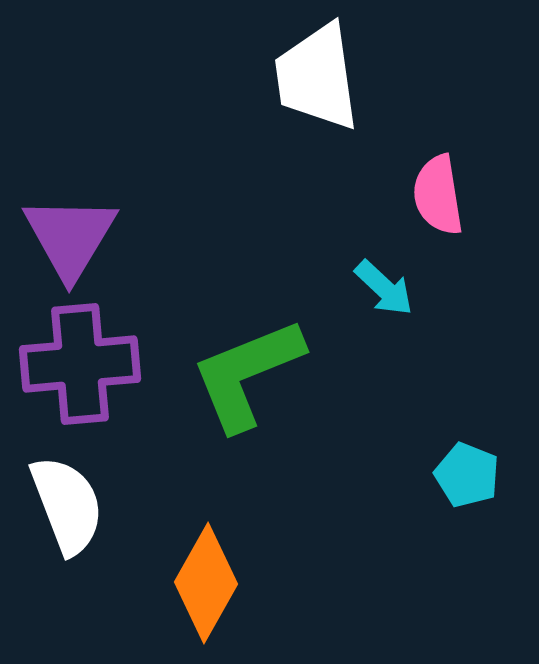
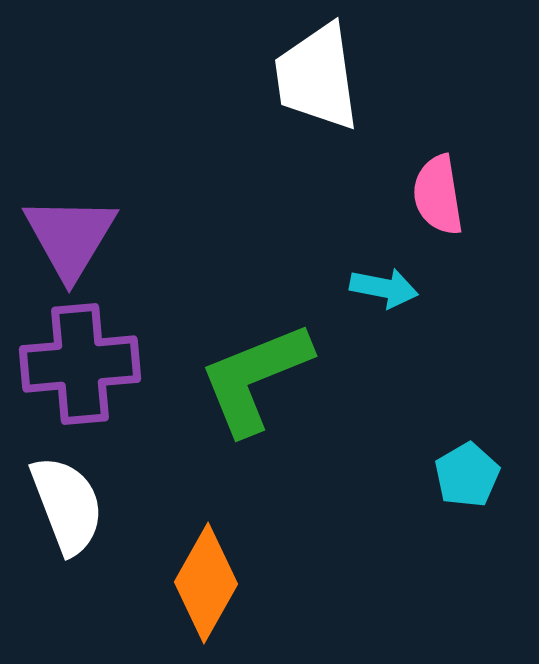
cyan arrow: rotated 32 degrees counterclockwise
green L-shape: moved 8 px right, 4 px down
cyan pentagon: rotated 20 degrees clockwise
